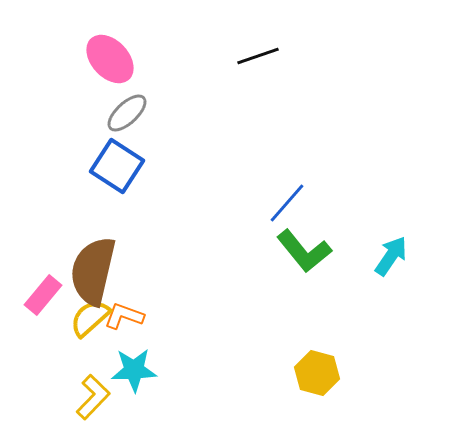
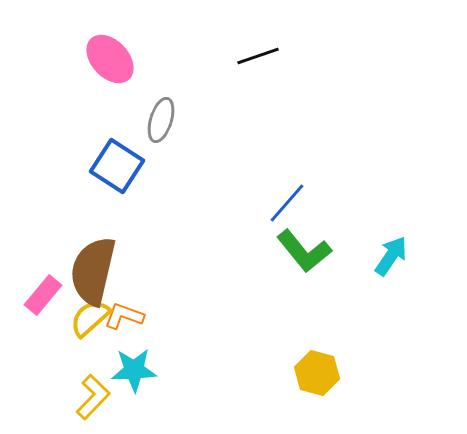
gray ellipse: moved 34 px right, 7 px down; rotated 30 degrees counterclockwise
